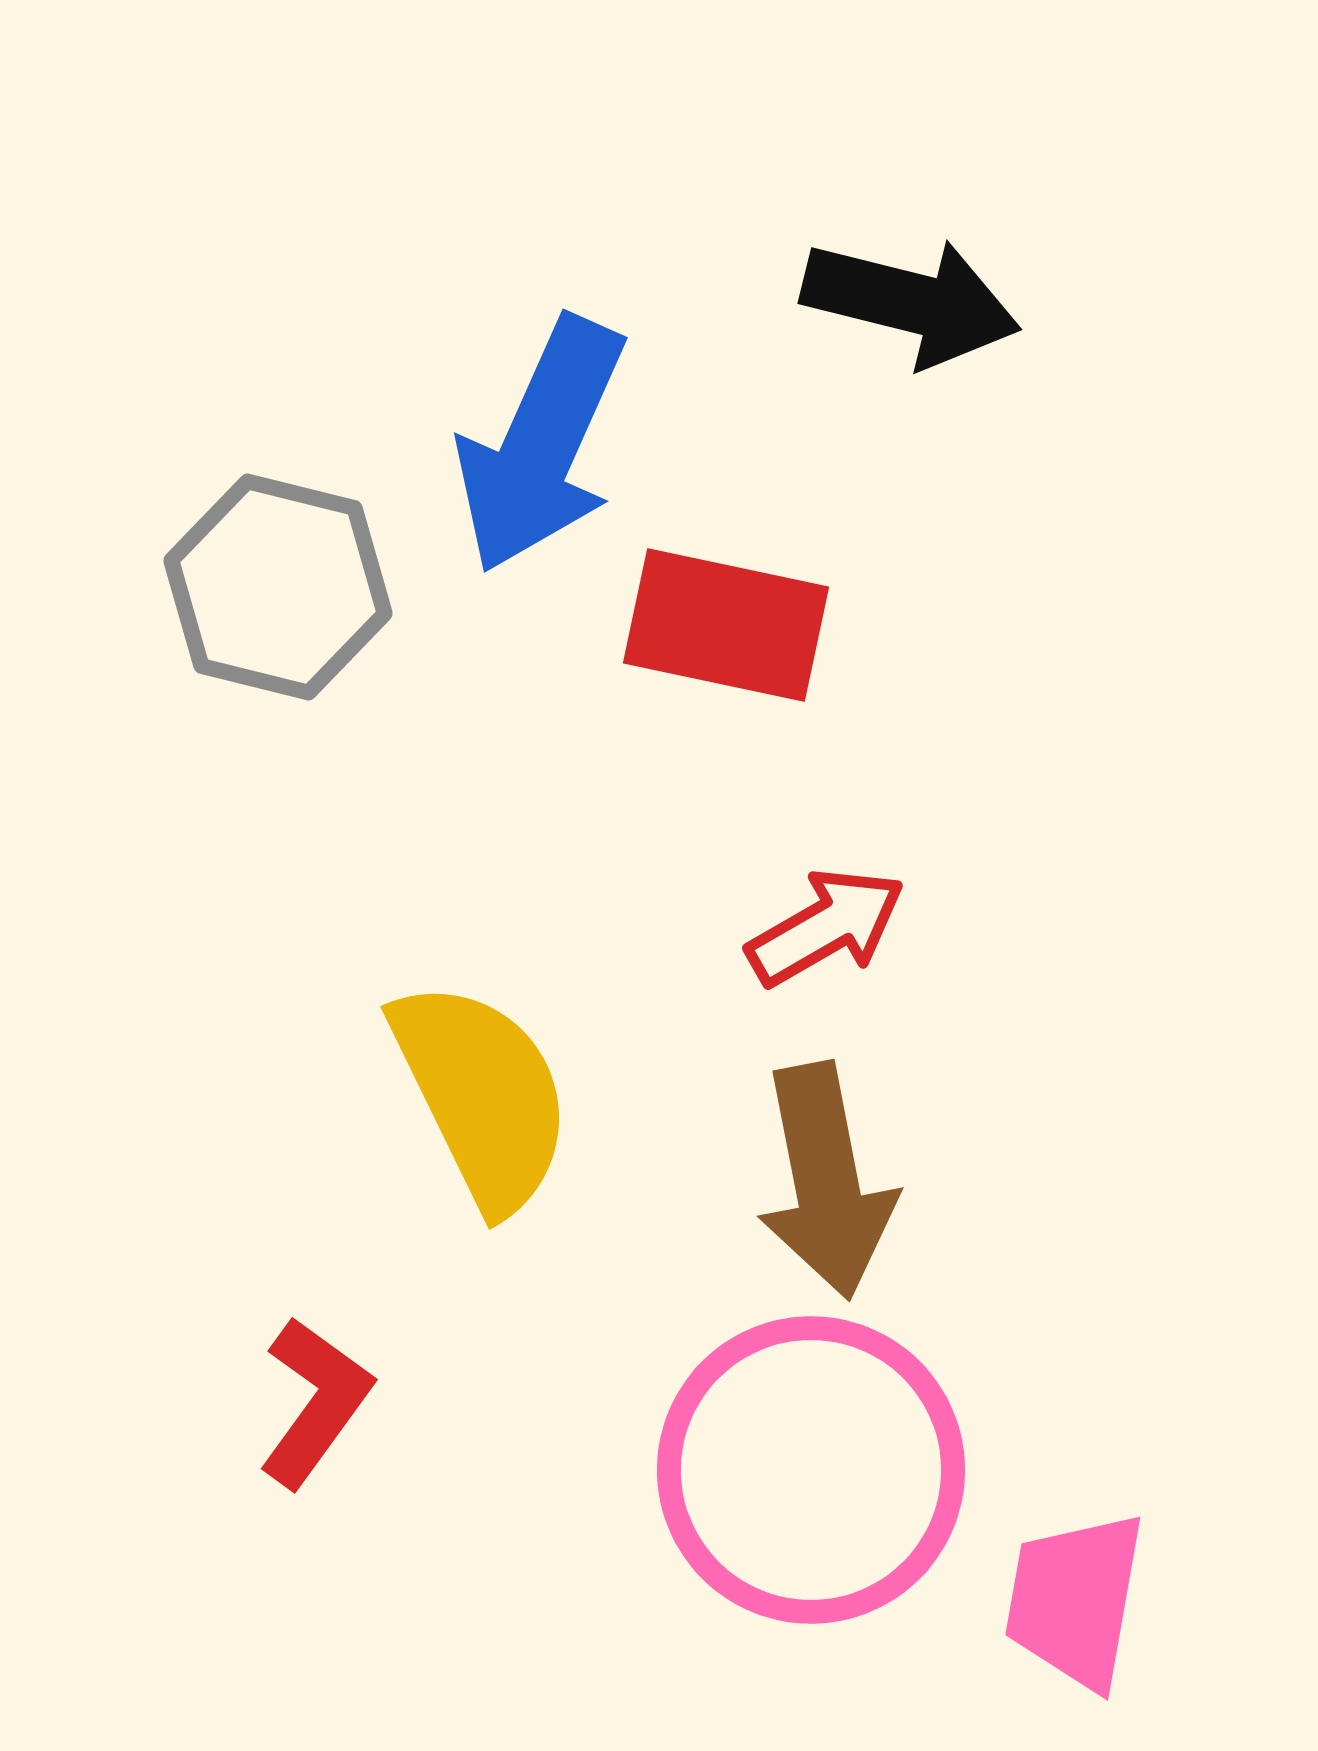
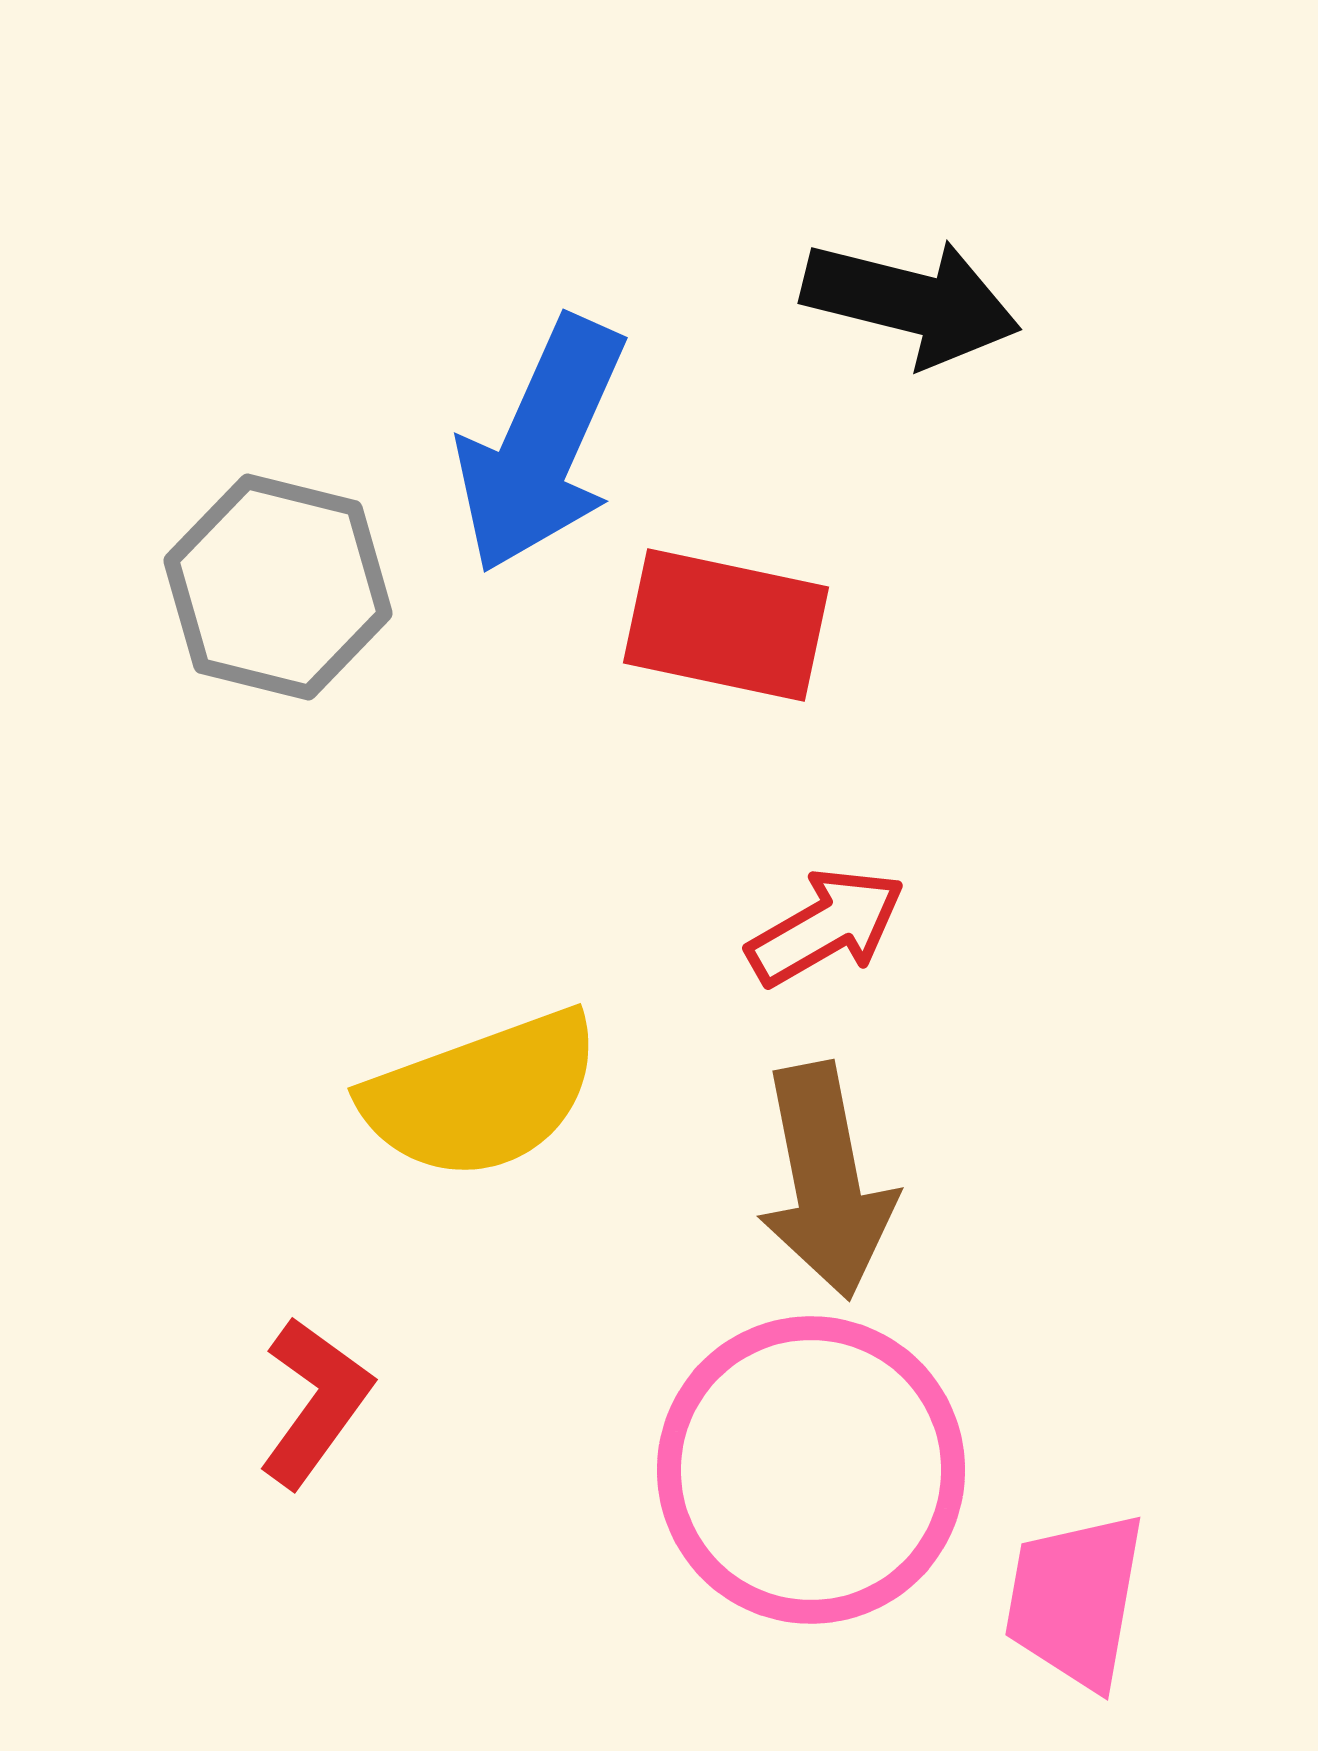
yellow semicircle: rotated 96 degrees clockwise
